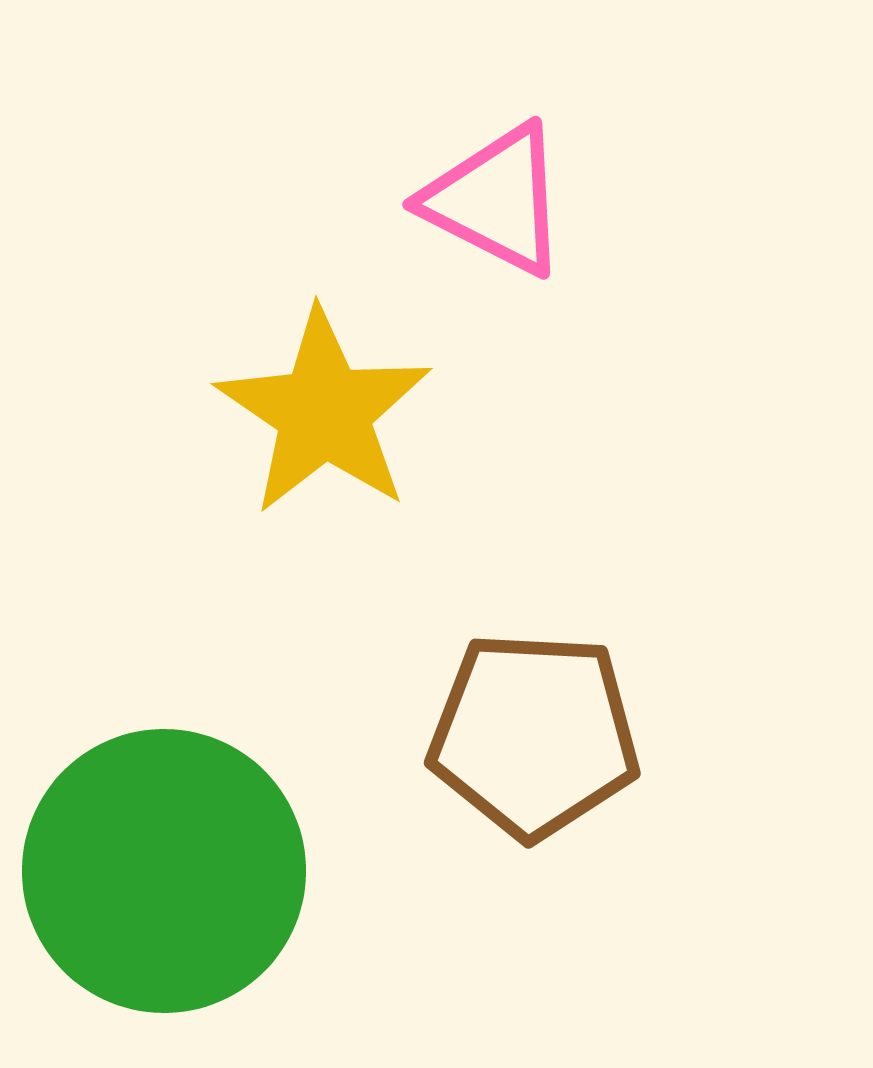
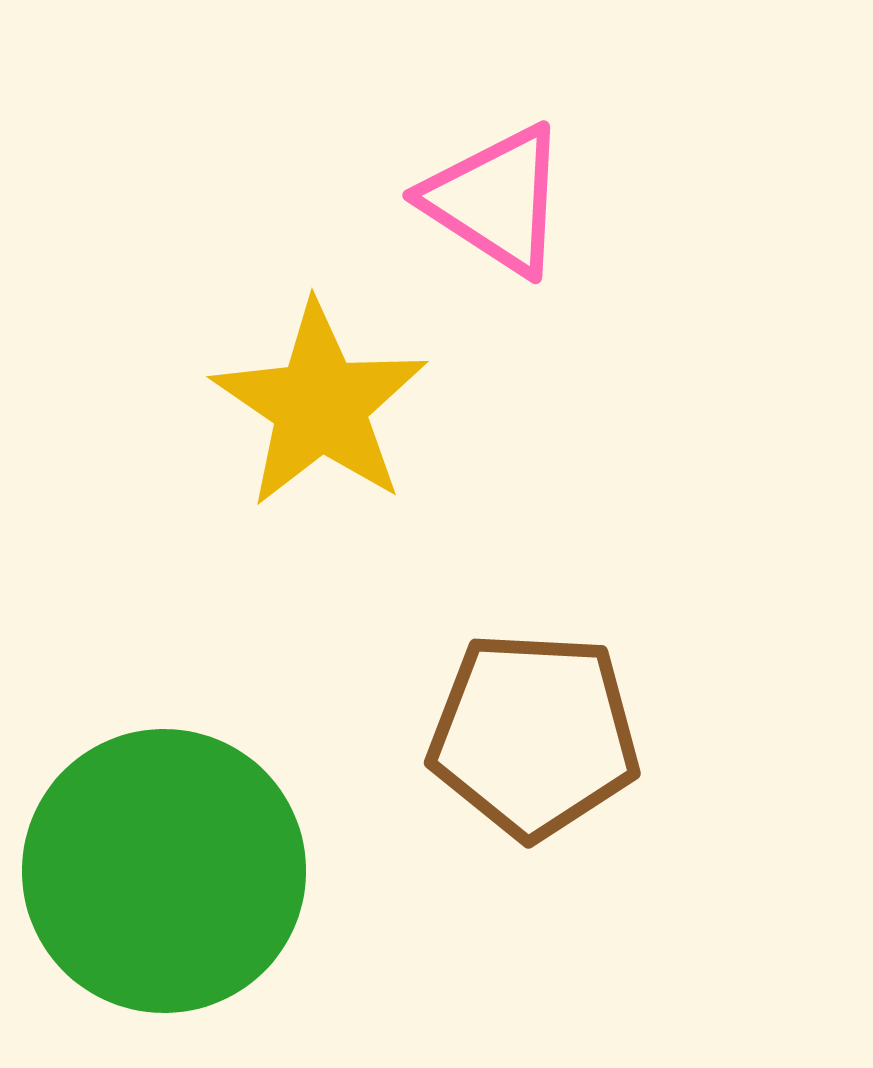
pink triangle: rotated 6 degrees clockwise
yellow star: moved 4 px left, 7 px up
